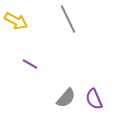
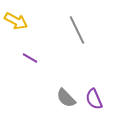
gray line: moved 9 px right, 11 px down
purple line: moved 6 px up
gray semicircle: rotated 95 degrees clockwise
